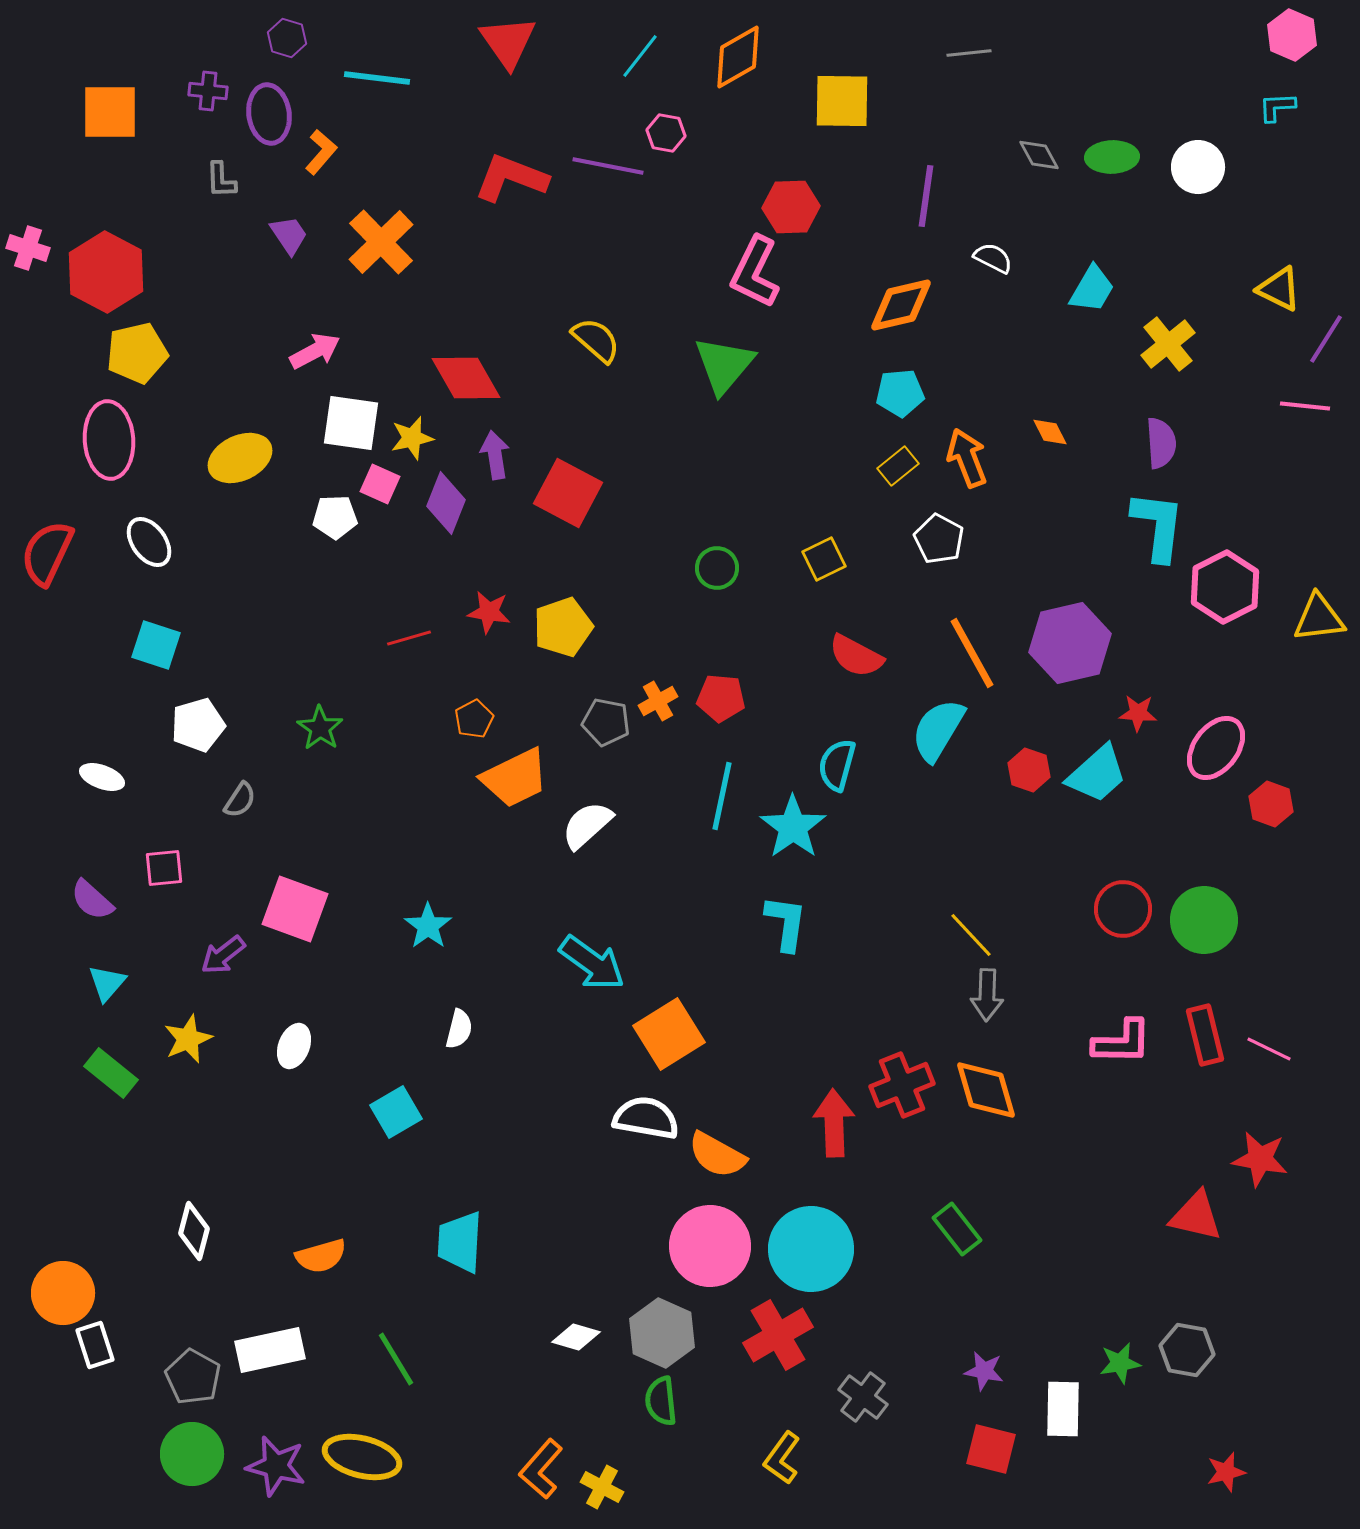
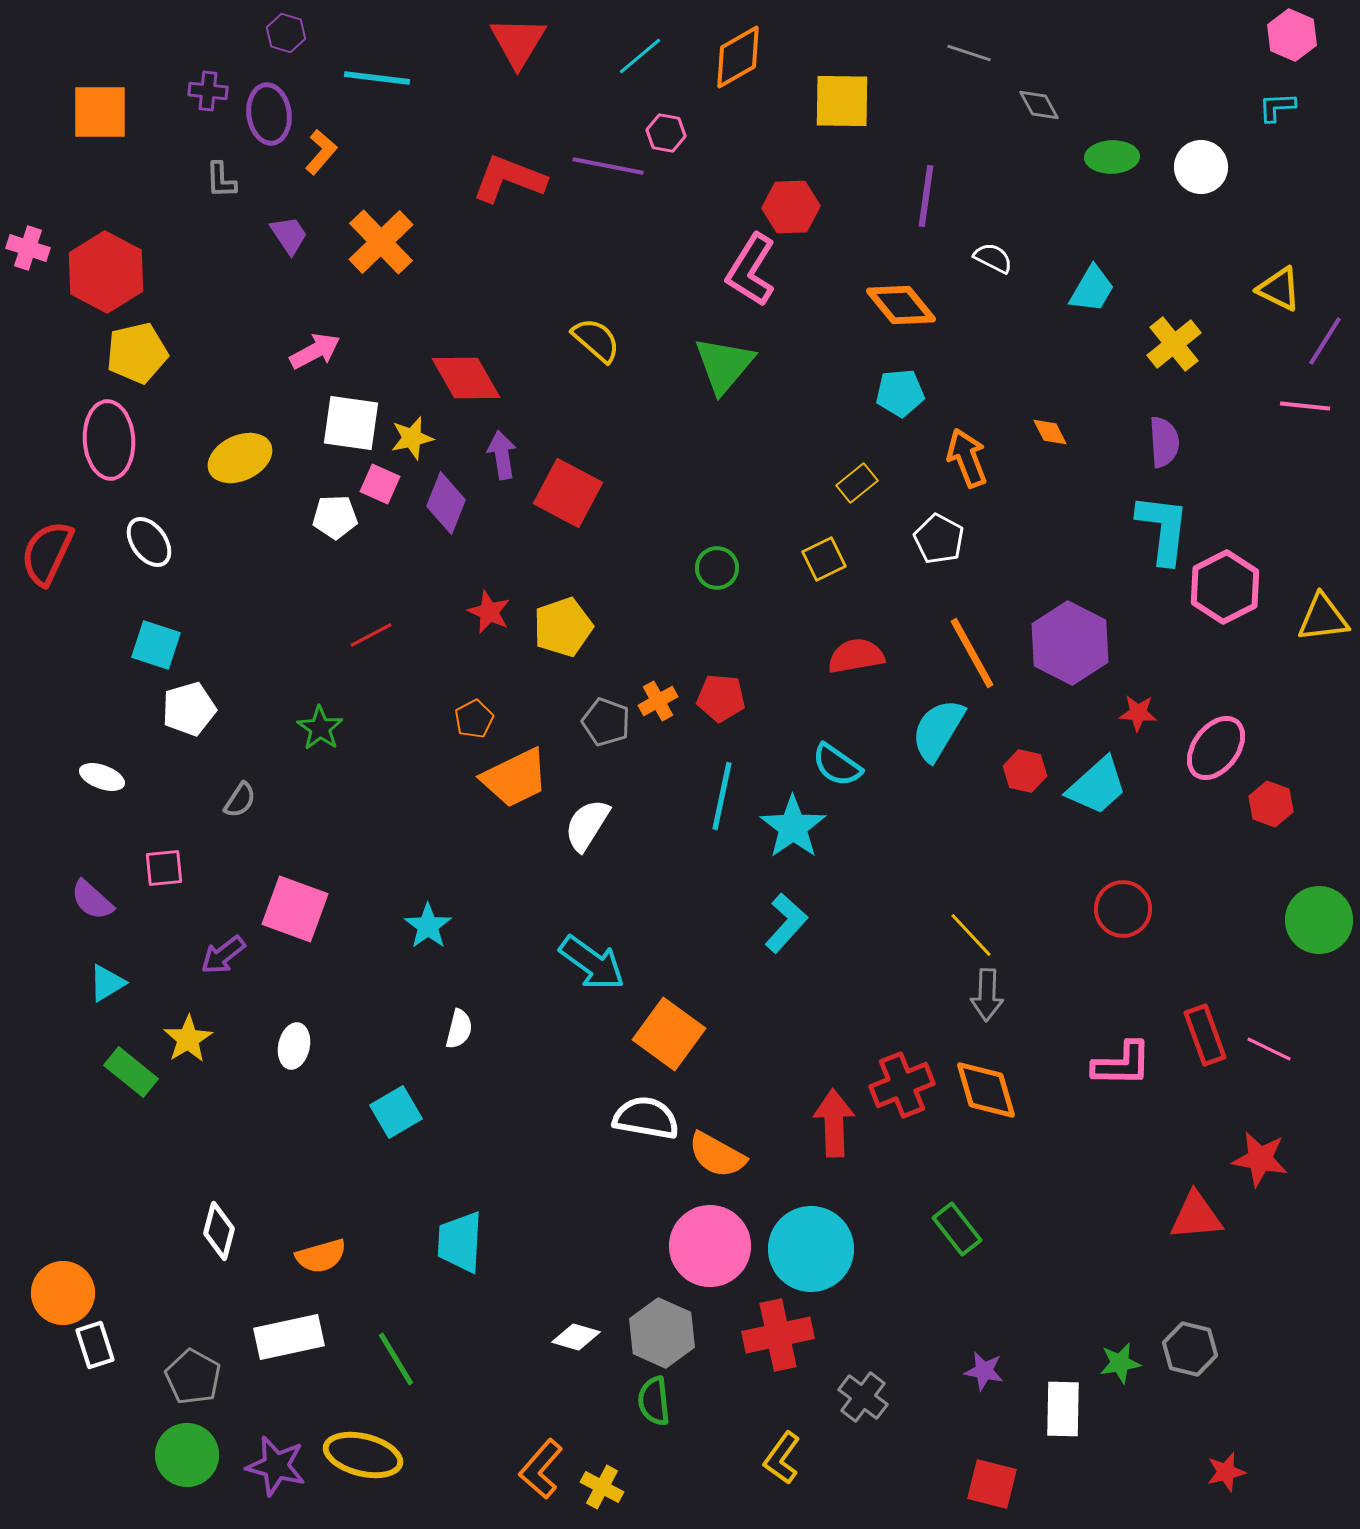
purple hexagon at (287, 38): moved 1 px left, 5 px up
red triangle at (508, 42): moved 10 px right; rotated 6 degrees clockwise
gray line at (969, 53): rotated 24 degrees clockwise
cyan line at (640, 56): rotated 12 degrees clockwise
orange square at (110, 112): moved 10 px left
gray diamond at (1039, 155): moved 50 px up
white circle at (1198, 167): moved 3 px right
red L-shape at (511, 178): moved 2 px left, 1 px down
pink L-shape at (755, 272): moved 4 px left, 2 px up; rotated 6 degrees clockwise
orange diamond at (901, 305): rotated 64 degrees clockwise
purple line at (1326, 339): moved 1 px left, 2 px down
yellow cross at (1168, 344): moved 6 px right
purple semicircle at (1161, 443): moved 3 px right, 1 px up
purple arrow at (495, 455): moved 7 px right
yellow rectangle at (898, 466): moved 41 px left, 17 px down
cyan L-shape at (1158, 526): moved 5 px right, 3 px down
red star at (489, 612): rotated 15 degrees clockwise
yellow triangle at (1319, 618): moved 4 px right
red line at (409, 638): moved 38 px left, 3 px up; rotated 12 degrees counterclockwise
purple hexagon at (1070, 643): rotated 20 degrees counterclockwise
red semicircle at (856, 656): rotated 142 degrees clockwise
gray pentagon at (606, 722): rotated 9 degrees clockwise
white pentagon at (198, 725): moved 9 px left, 16 px up
cyan semicircle at (837, 765): rotated 70 degrees counterclockwise
red hexagon at (1029, 770): moved 4 px left, 1 px down; rotated 6 degrees counterclockwise
cyan trapezoid at (1097, 774): moved 12 px down
white semicircle at (587, 825): rotated 16 degrees counterclockwise
green circle at (1204, 920): moved 115 px right
cyan L-shape at (786, 923): rotated 34 degrees clockwise
cyan triangle at (107, 983): rotated 18 degrees clockwise
orange square at (669, 1034): rotated 22 degrees counterclockwise
red rectangle at (1205, 1035): rotated 6 degrees counterclockwise
yellow star at (188, 1039): rotated 9 degrees counterclockwise
pink L-shape at (1122, 1042): moved 22 px down
white ellipse at (294, 1046): rotated 9 degrees counterclockwise
green rectangle at (111, 1073): moved 20 px right, 1 px up
red triangle at (1196, 1216): rotated 18 degrees counterclockwise
white diamond at (194, 1231): moved 25 px right
red cross at (778, 1335): rotated 18 degrees clockwise
white rectangle at (270, 1350): moved 19 px right, 13 px up
gray hexagon at (1187, 1350): moved 3 px right, 1 px up; rotated 4 degrees clockwise
green semicircle at (661, 1401): moved 7 px left
red square at (991, 1449): moved 1 px right, 35 px down
green circle at (192, 1454): moved 5 px left, 1 px down
yellow ellipse at (362, 1457): moved 1 px right, 2 px up
